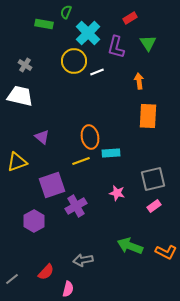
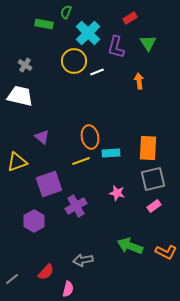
orange rectangle: moved 32 px down
purple square: moved 3 px left, 1 px up
